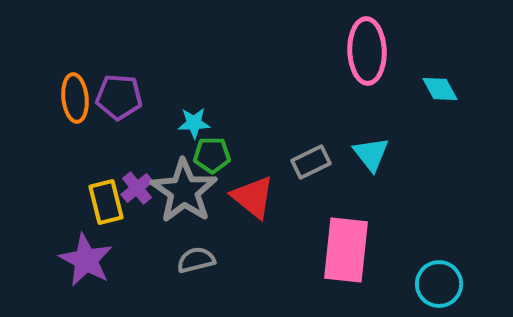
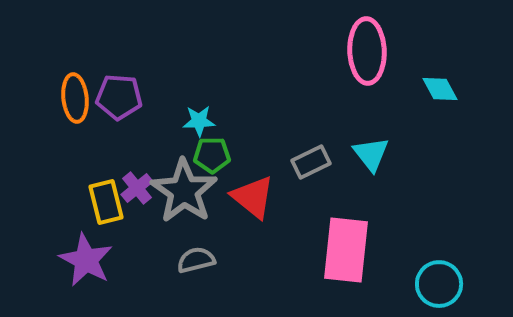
cyan star: moved 5 px right, 2 px up
